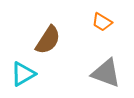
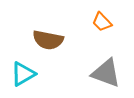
orange trapezoid: rotated 15 degrees clockwise
brown semicircle: rotated 68 degrees clockwise
